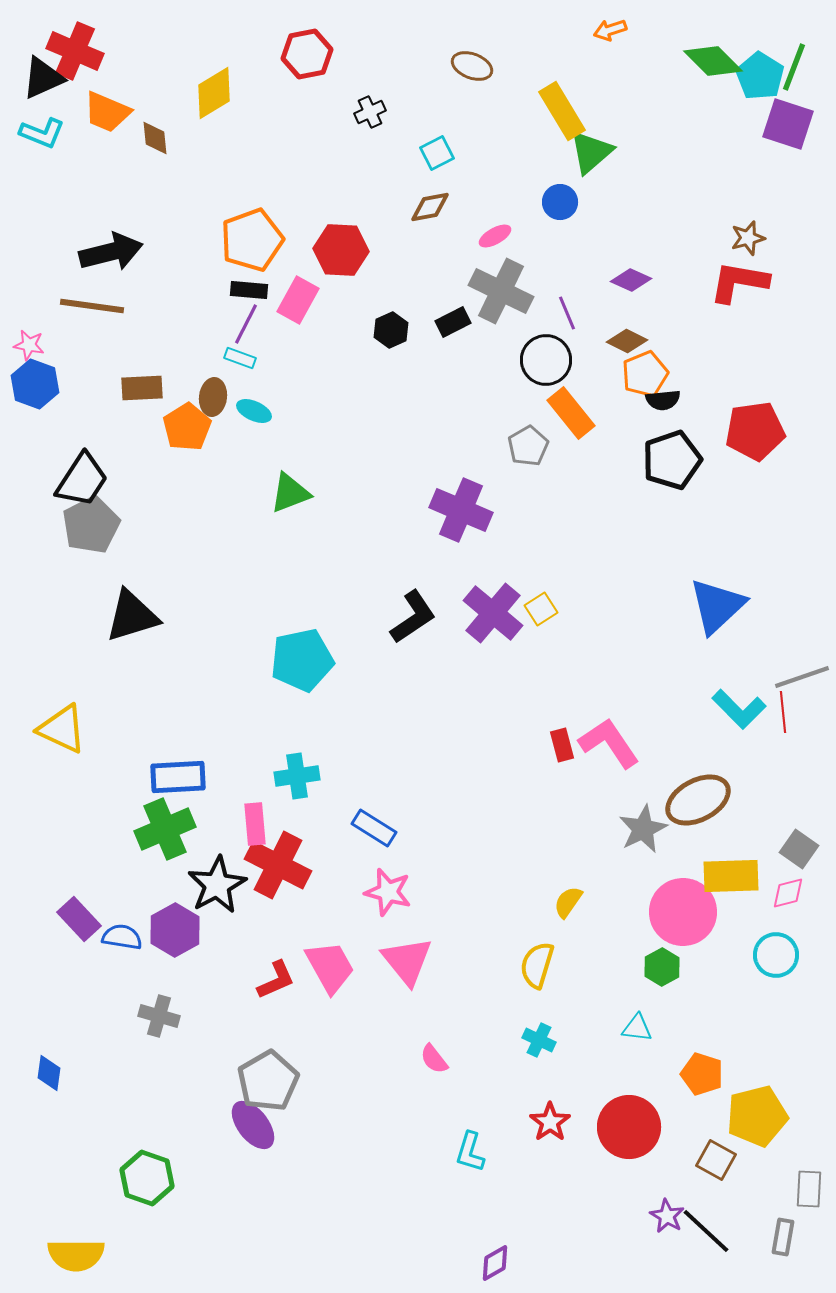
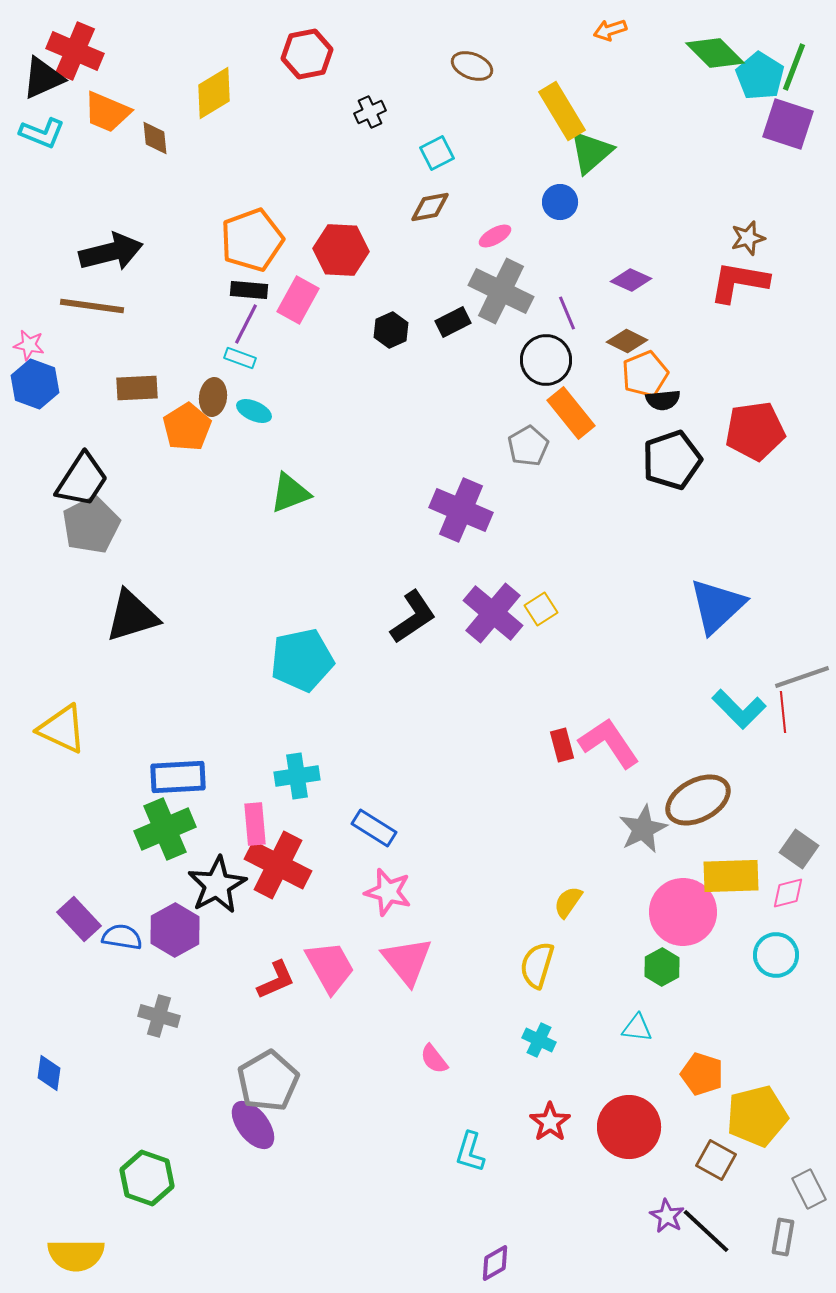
green diamond at (713, 61): moved 2 px right, 8 px up
brown rectangle at (142, 388): moved 5 px left
gray rectangle at (809, 1189): rotated 30 degrees counterclockwise
